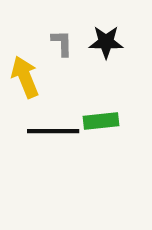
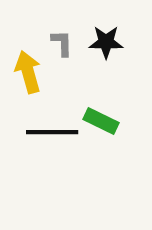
yellow arrow: moved 3 px right, 5 px up; rotated 6 degrees clockwise
green rectangle: rotated 32 degrees clockwise
black line: moved 1 px left, 1 px down
